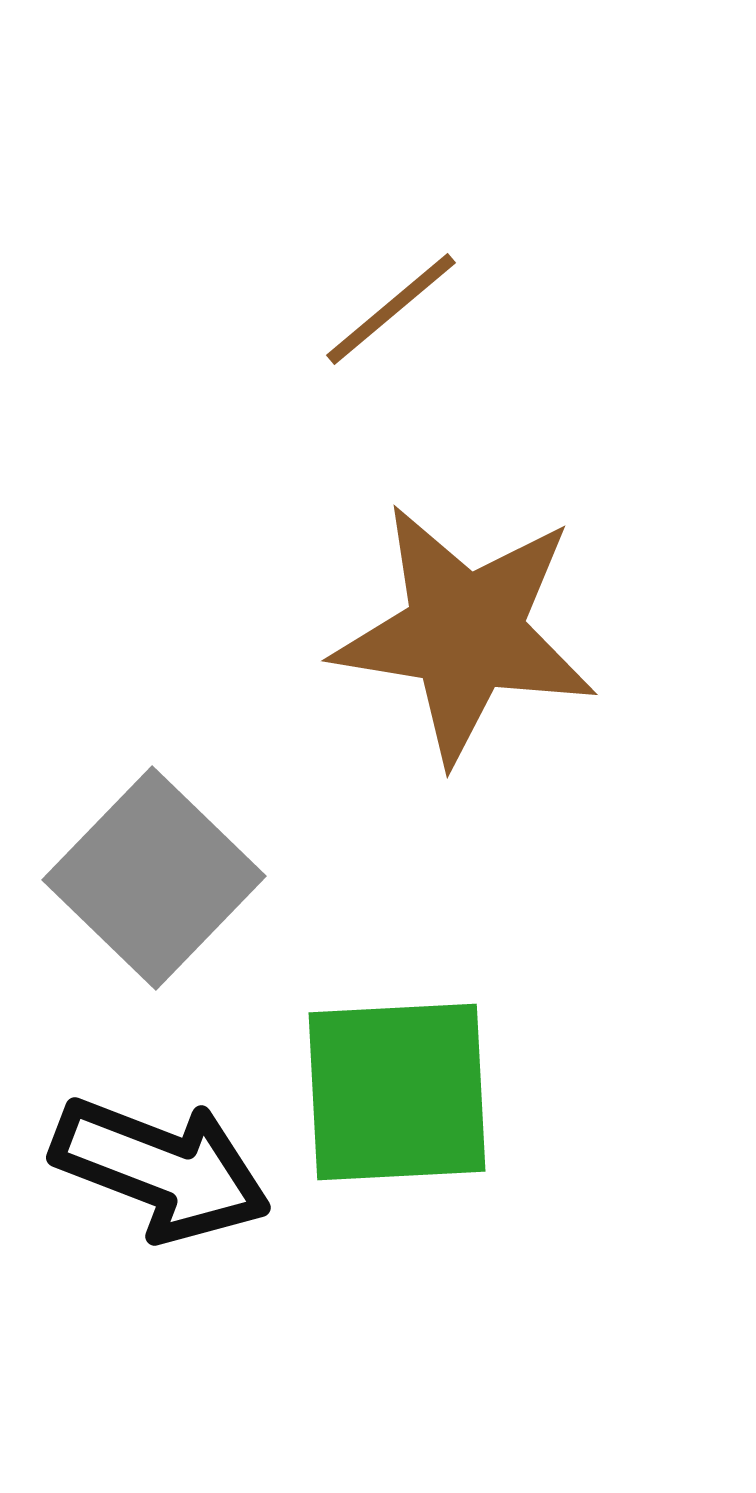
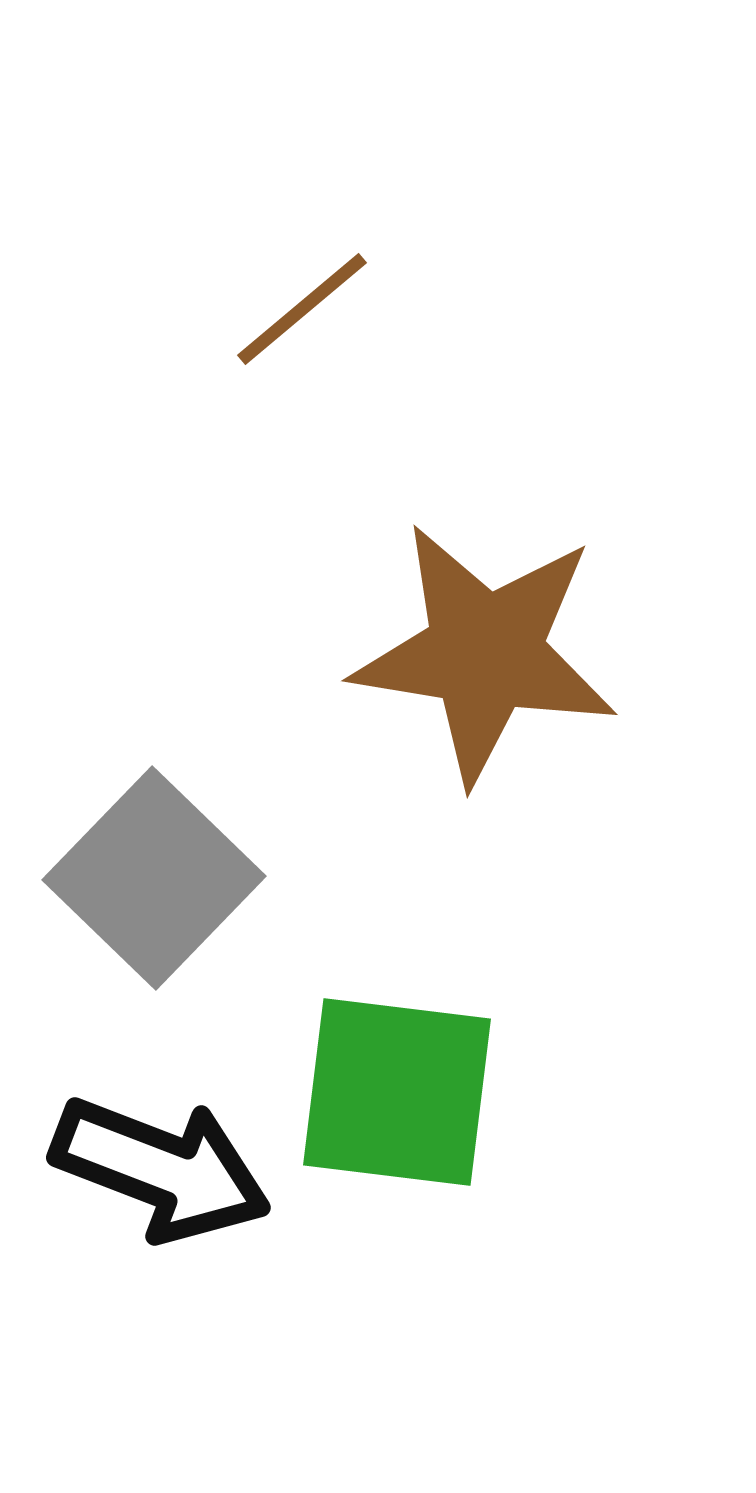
brown line: moved 89 px left
brown star: moved 20 px right, 20 px down
green square: rotated 10 degrees clockwise
